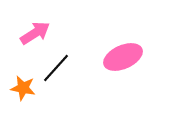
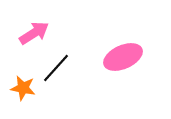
pink arrow: moved 1 px left
